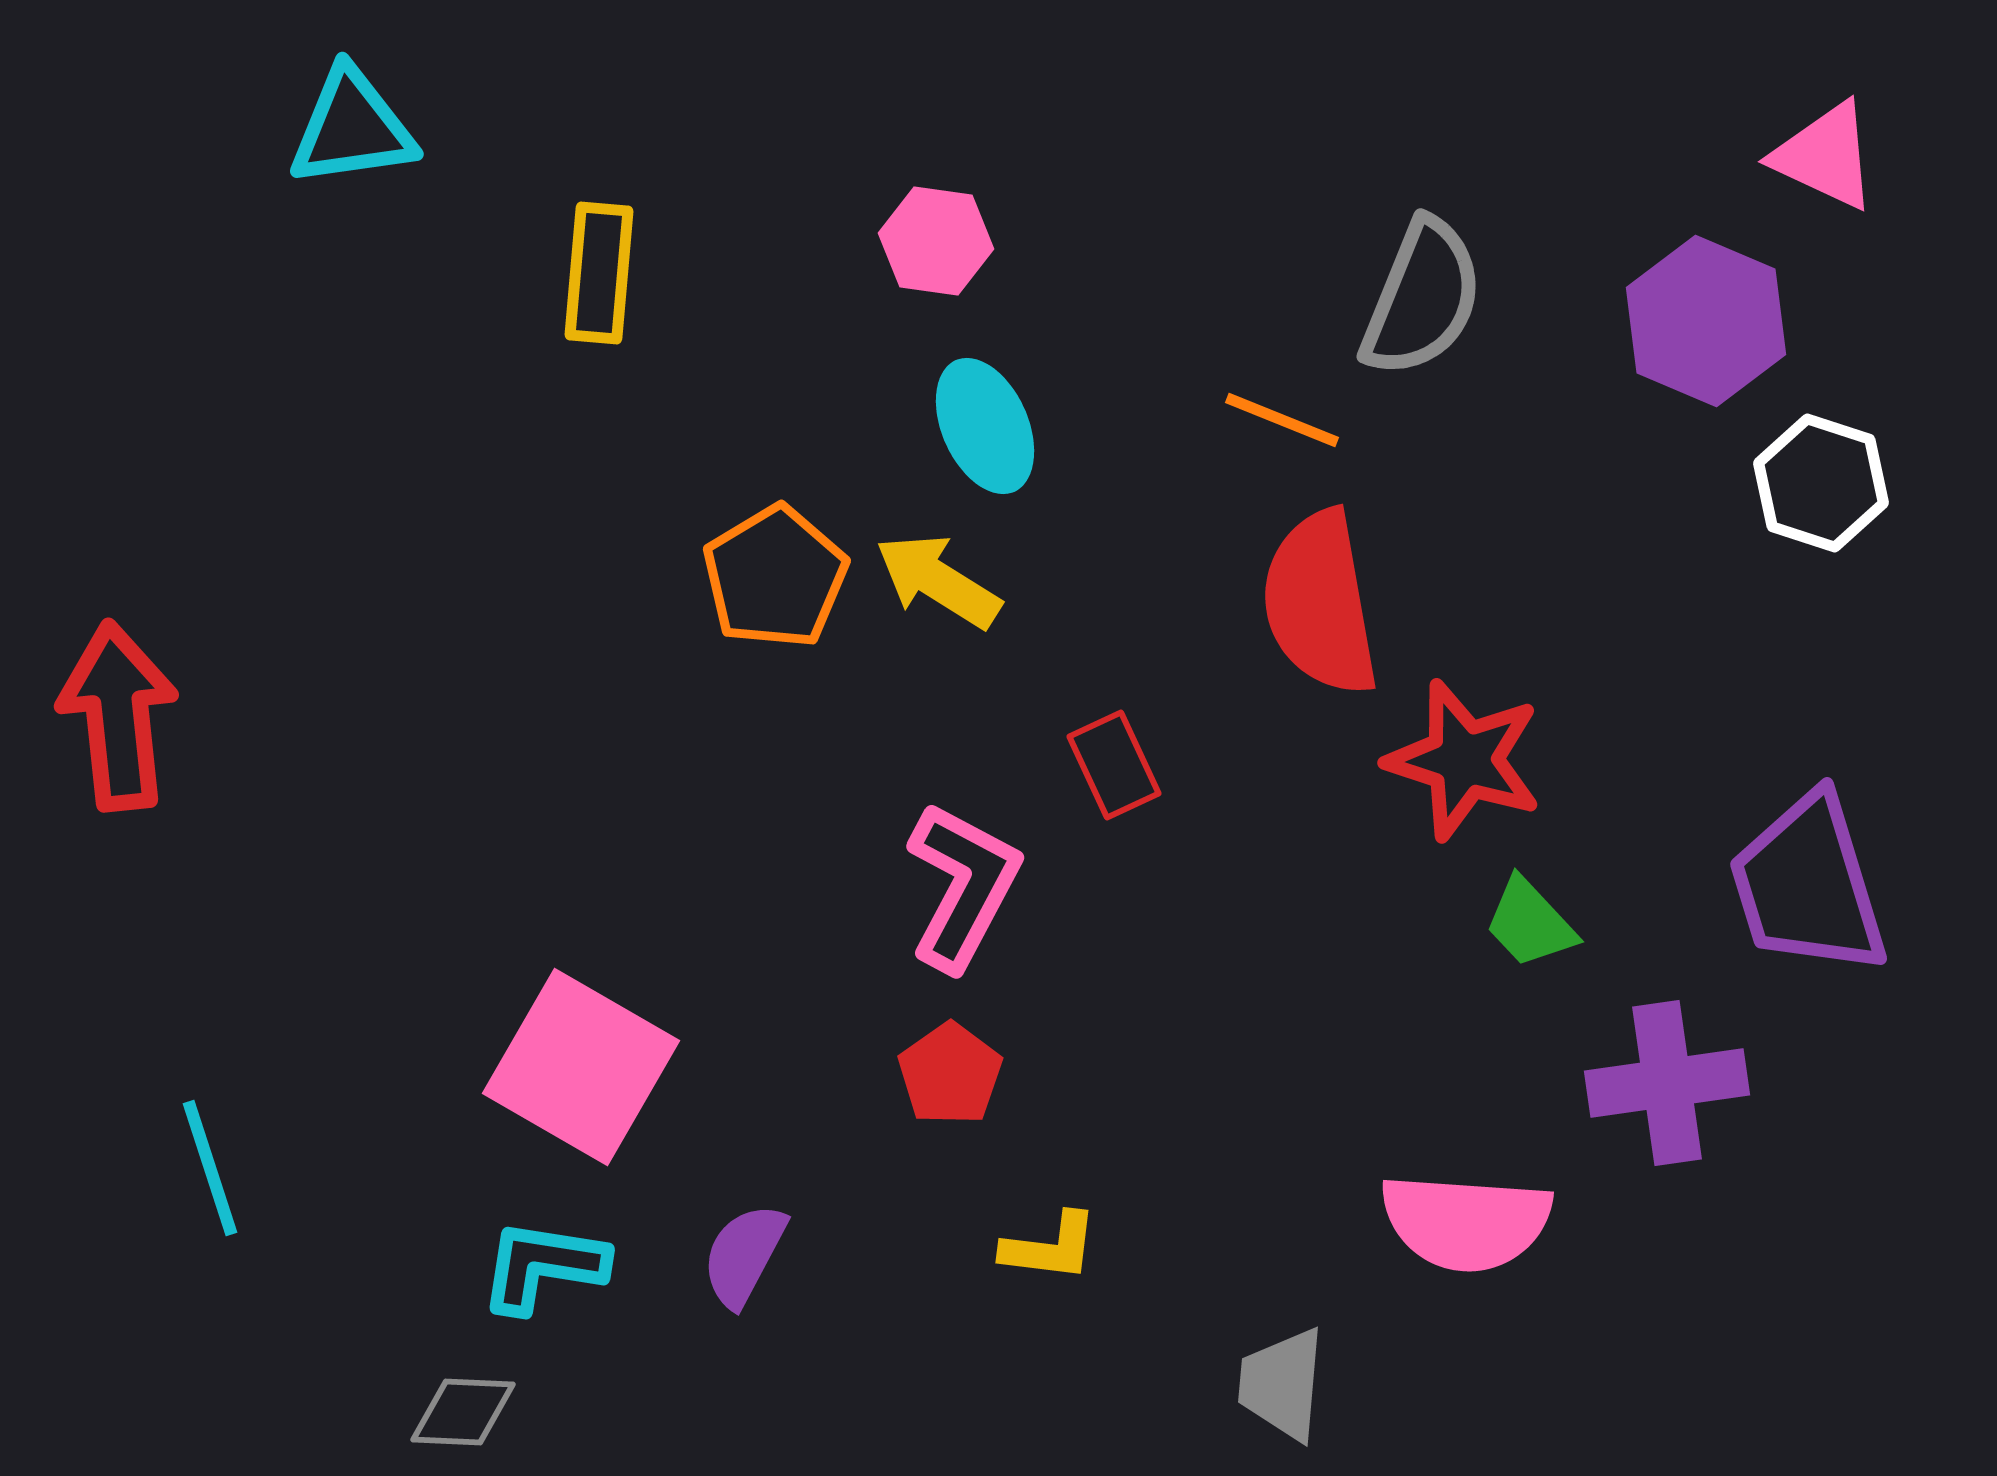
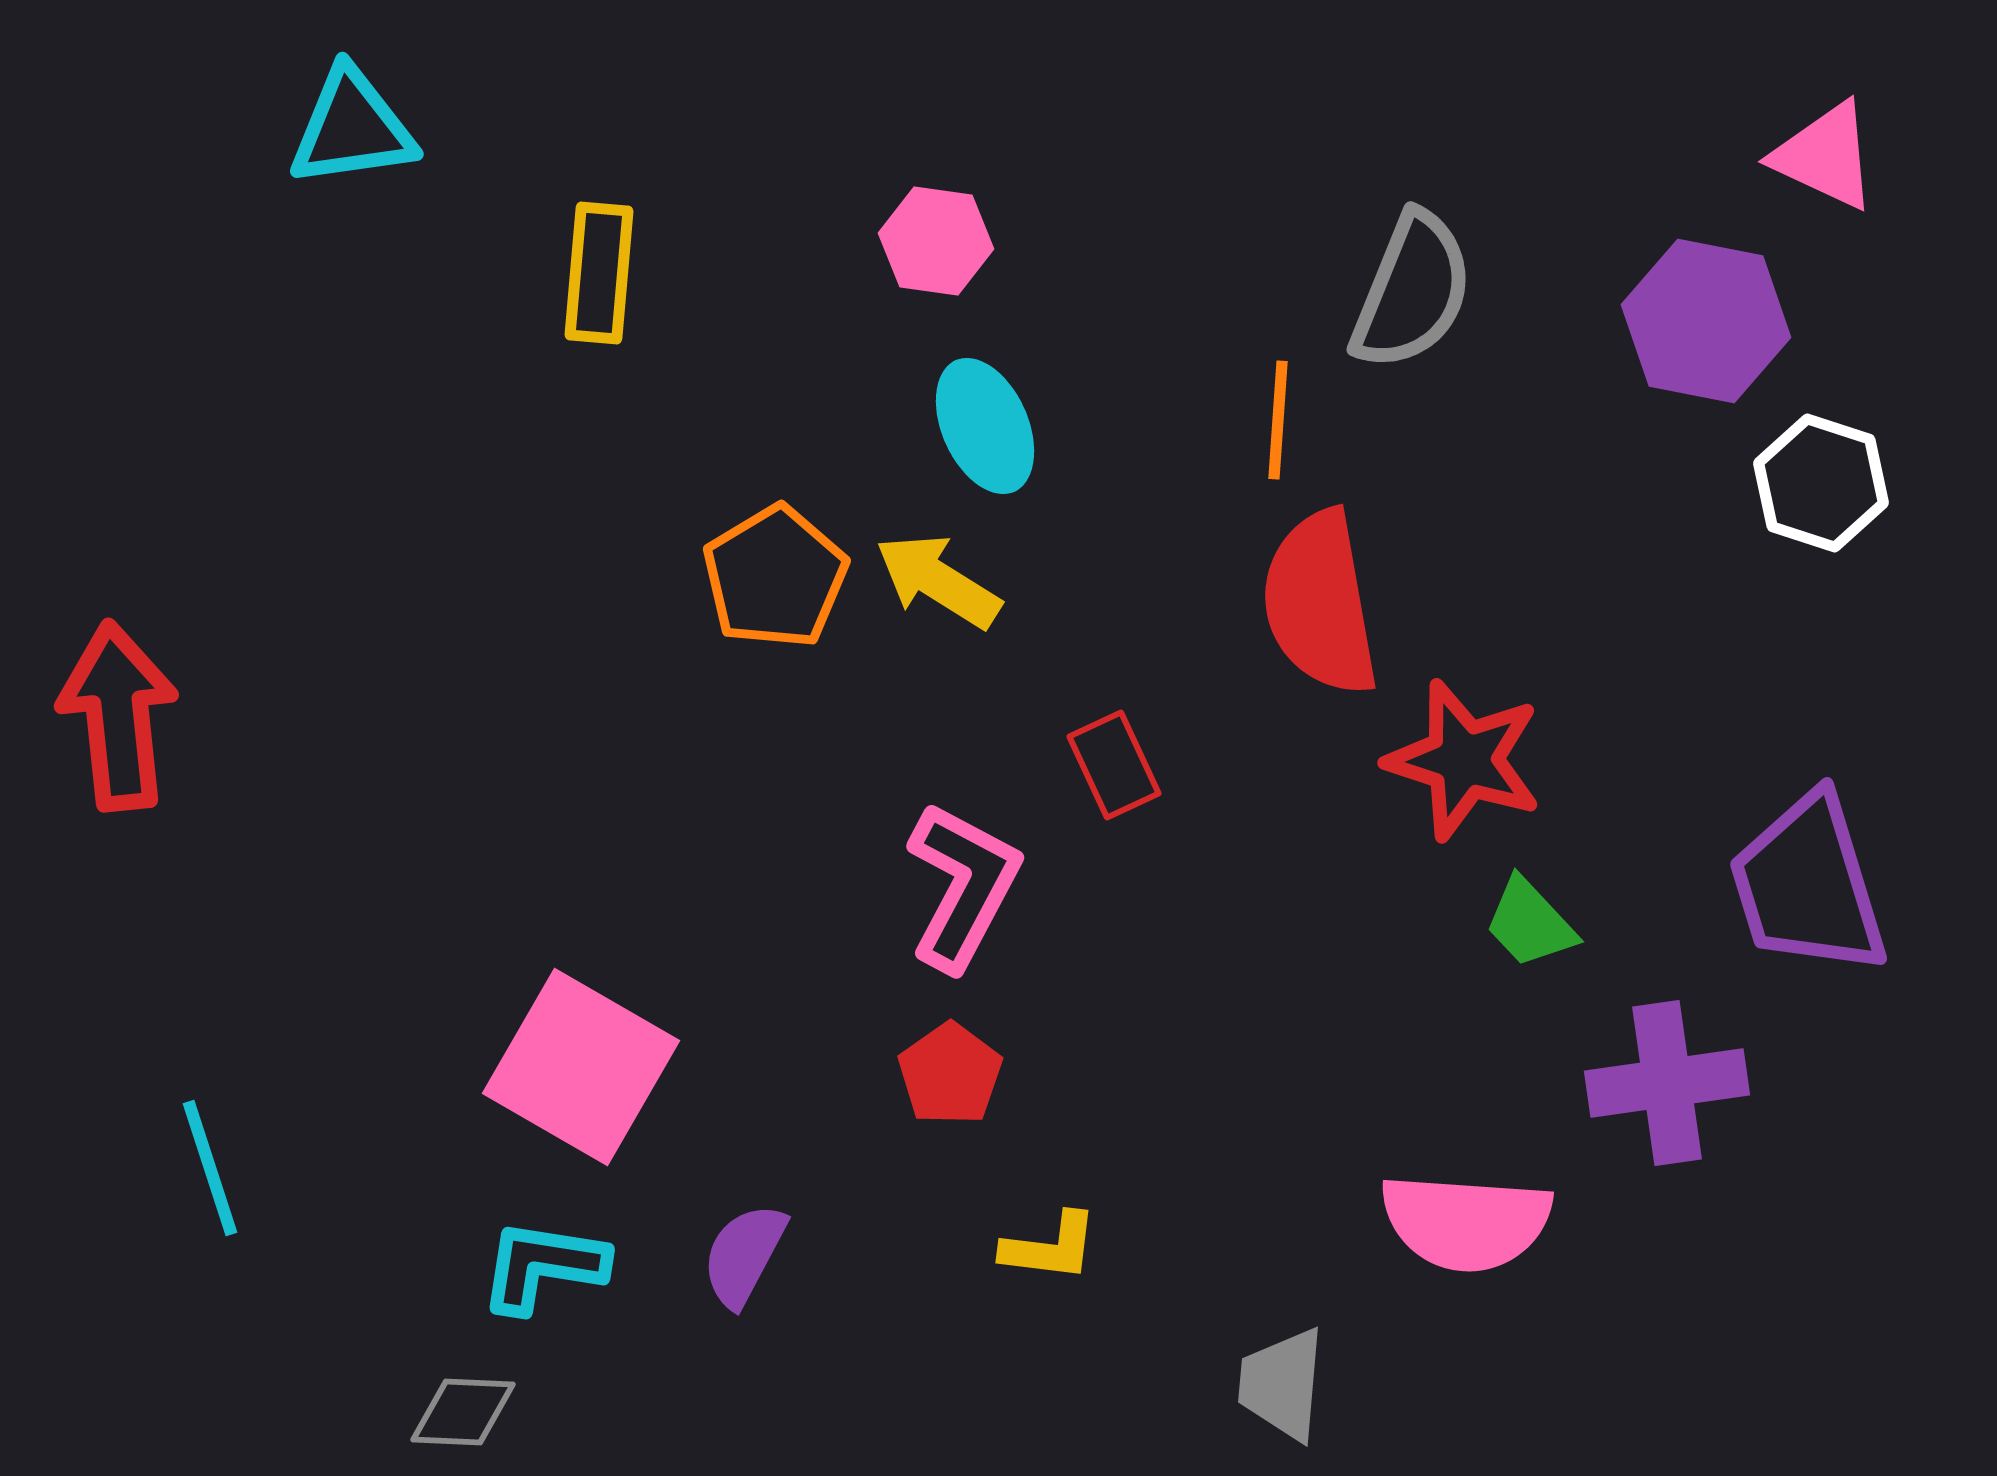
gray semicircle: moved 10 px left, 7 px up
purple hexagon: rotated 12 degrees counterclockwise
orange line: moved 4 px left; rotated 72 degrees clockwise
